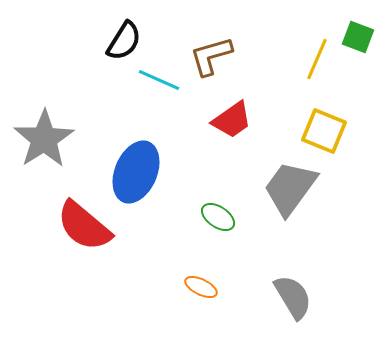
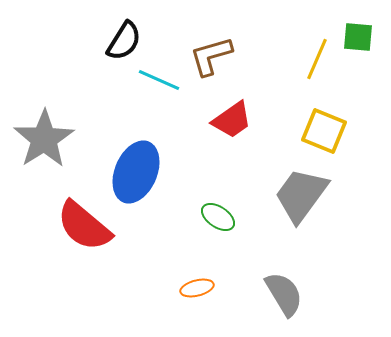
green square: rotated 16 degrees counterclockwise
gray trapezoid: moved 11 px right, 7 px down
orange ellipse: moved 4 px left, 1 px down; rotated 40 degrees counterclockwise
gray semicircle: moved 9 px left, 3 px up
